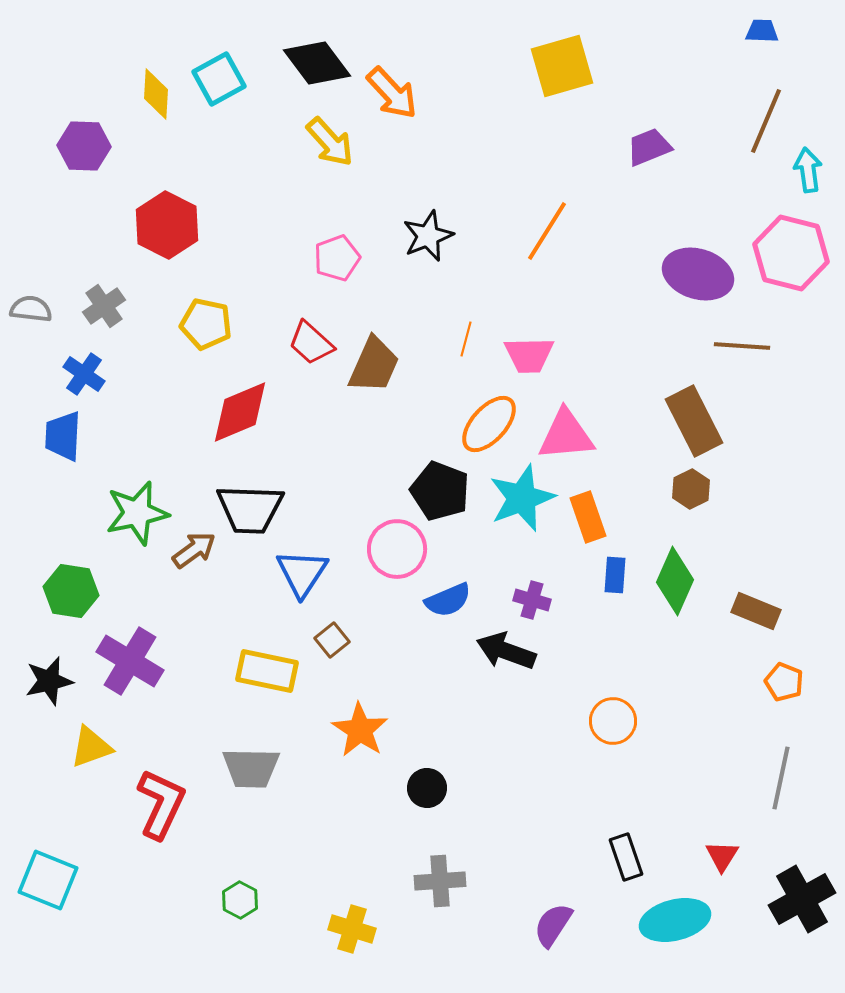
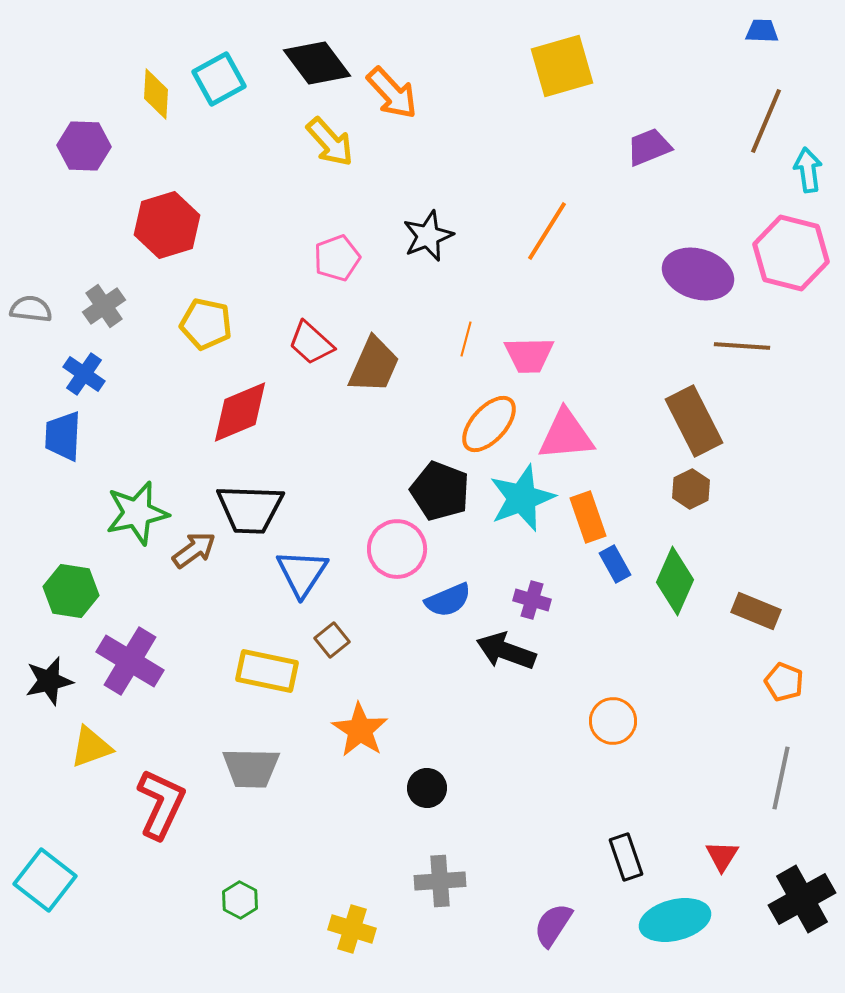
red hexagon at (167, 225): rotated 16 degrees clockwise
blue rectangle at (615, 575): moved 11 px up; rotated 33 degrees counterclockwise
cyan square at (48, 880): moved 3 px left; rotated 16 degrees clockwise
